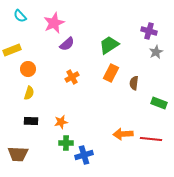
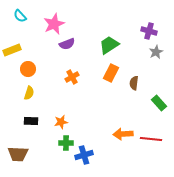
pink star: moved 1 px down
purple semicircle: rotated 21 degrees clockwise
green rectangle: rotated 28 degrees clockwise
